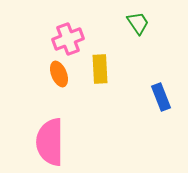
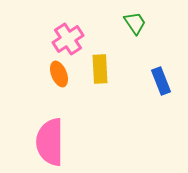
green trapezoid: moved 3 px left
pink cross: rotated 12 degrees counterclockwise
blue rectangle: moved 16 px up
